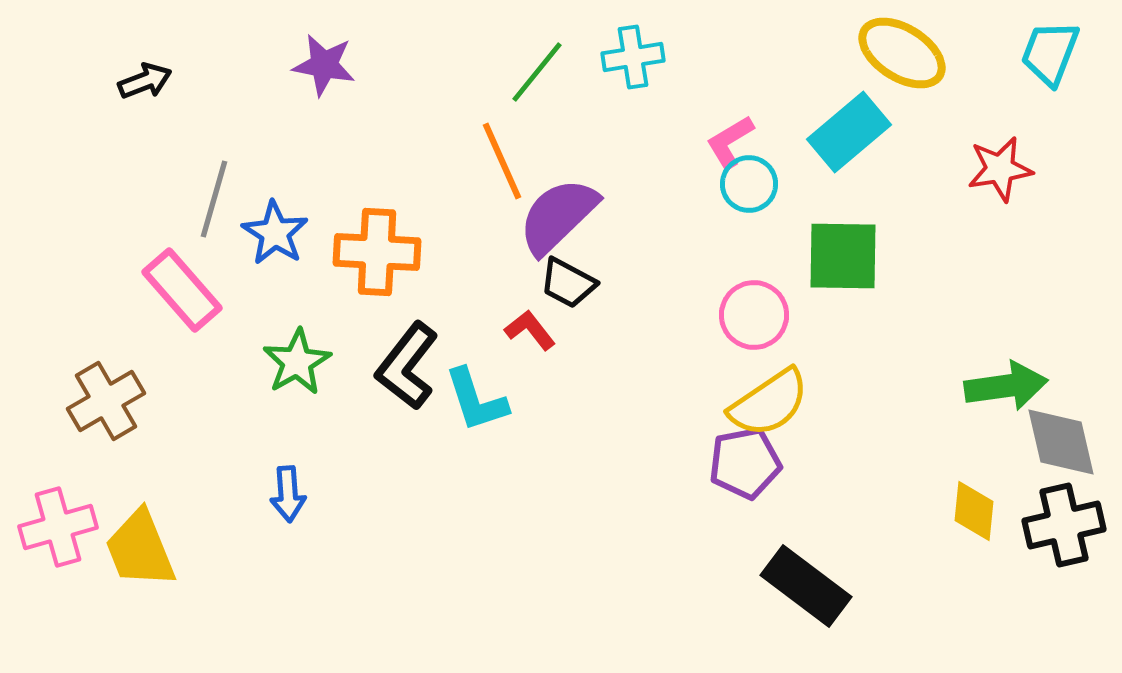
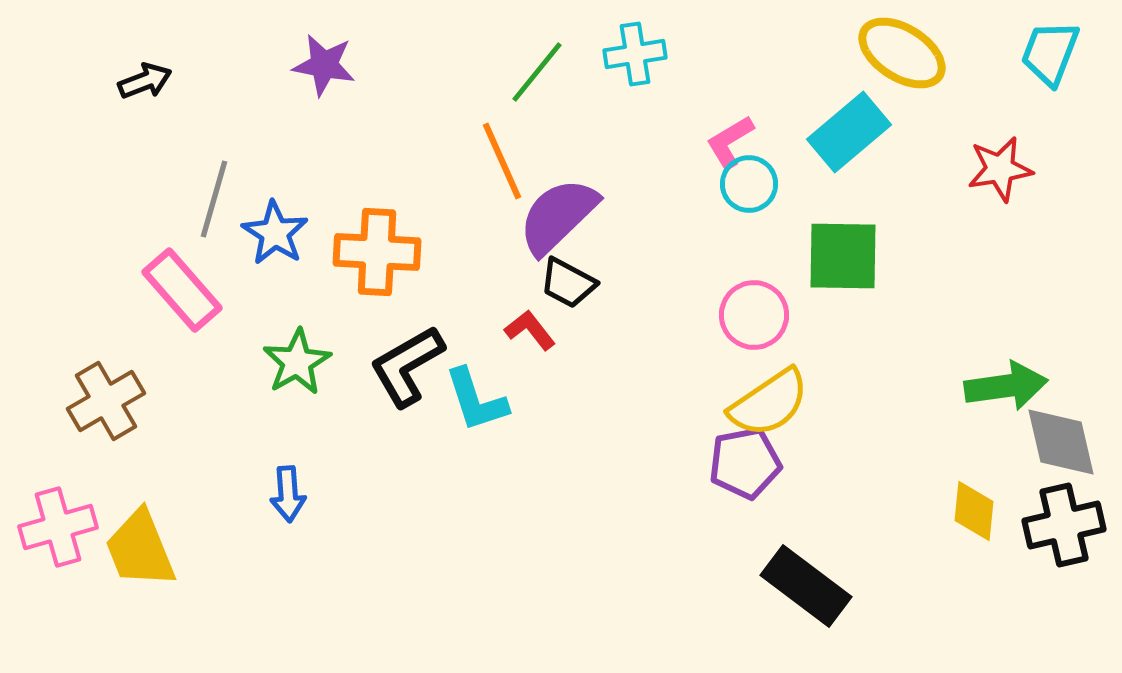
cyan cross: moved 2 px right, 3 px up
black L-shape: rotated 22 degrees clockwise
